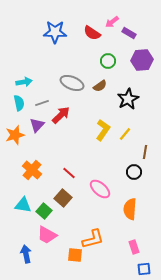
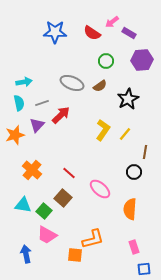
green circle: moved 2 px left
